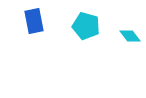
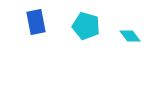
blue rectangle: moved 2 px right, 1 px down
